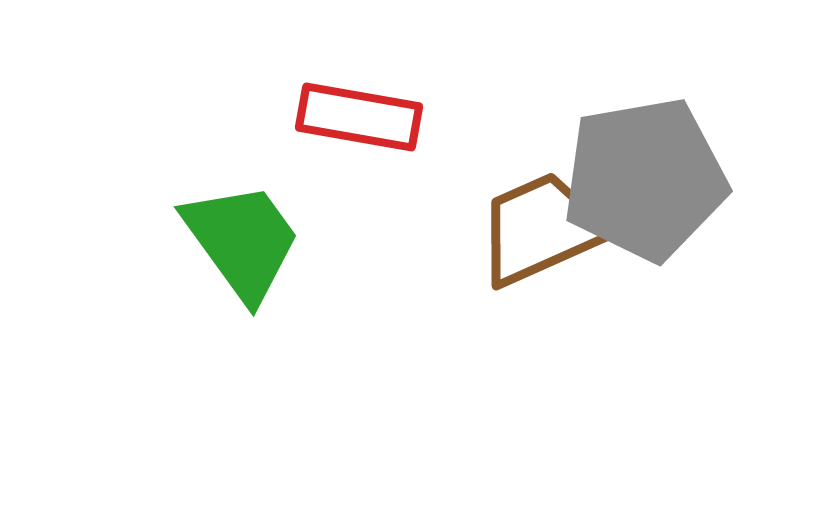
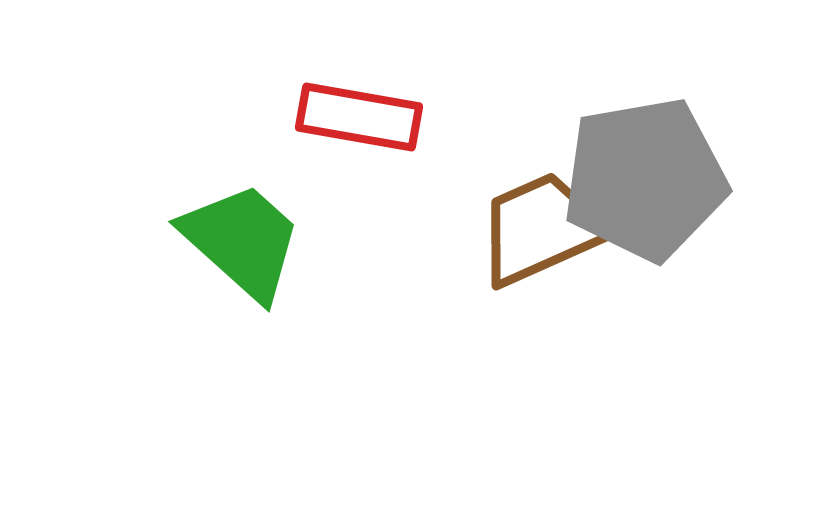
green trapezoid: rotated 12 degrees counterclockwise
